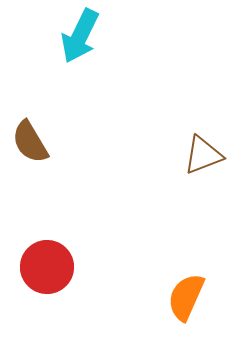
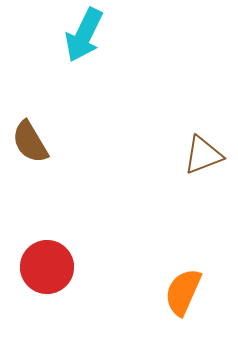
cyan arrow: moved 4 px right, 1 px up
orange semicircle: moved 3 px left, 5 px up
